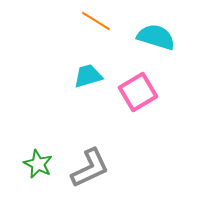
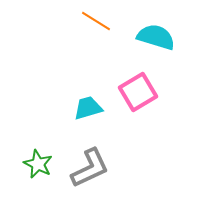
cyan trapezoid: moved 32 px down
